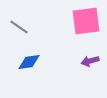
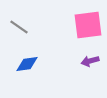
pink square: moved 2 px right, 4 px down
blue diamond: moved 2 px left, 2 px down
